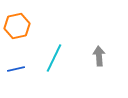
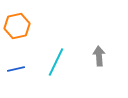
cyan line: moved 2 px right, 4 px down
